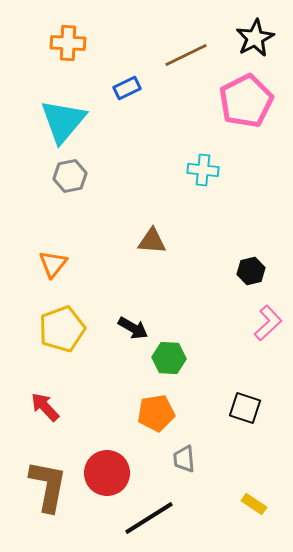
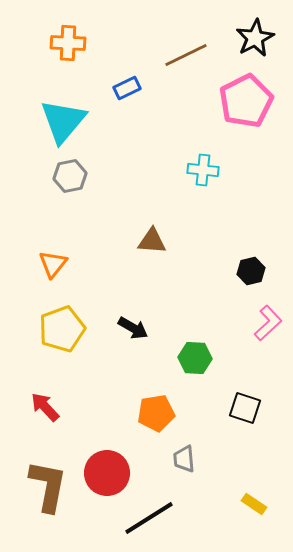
green hexagon: moved 26 px right
